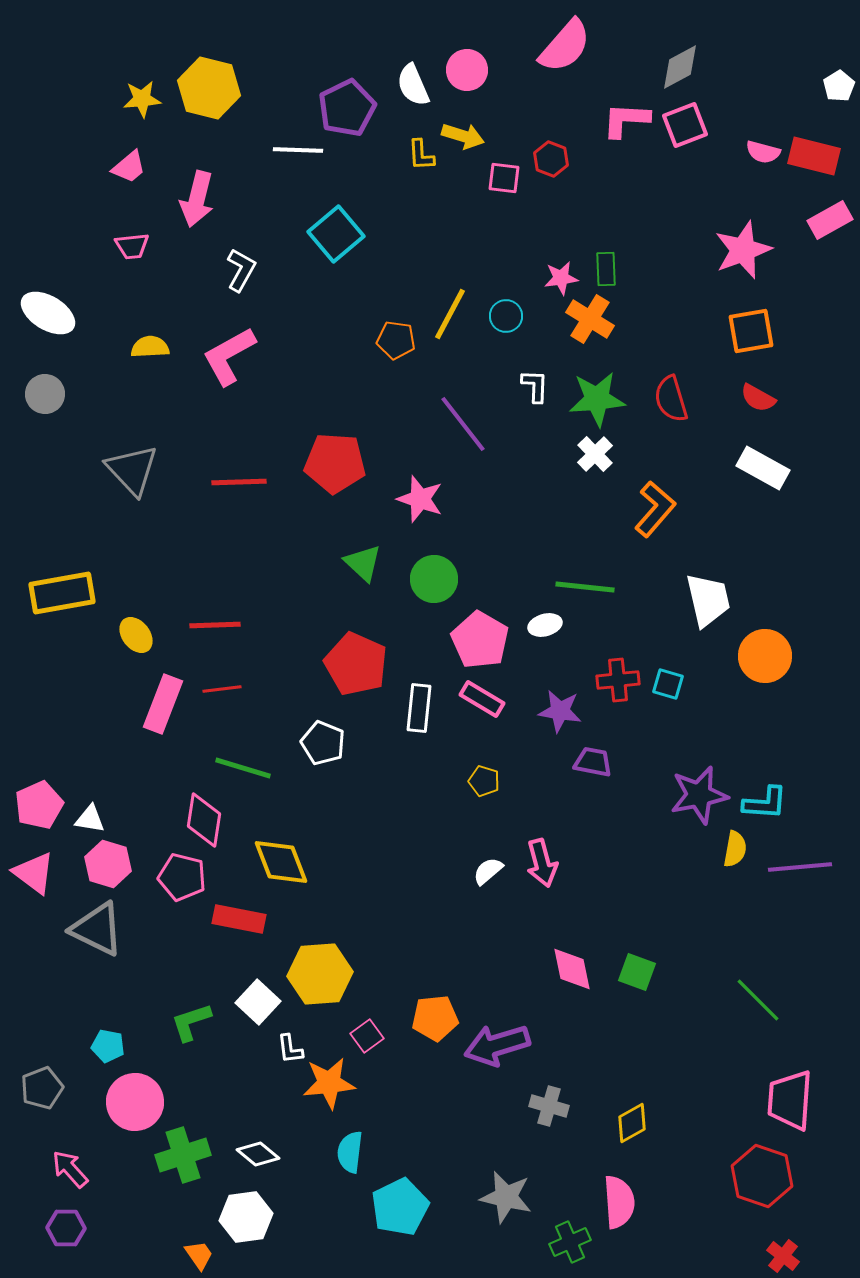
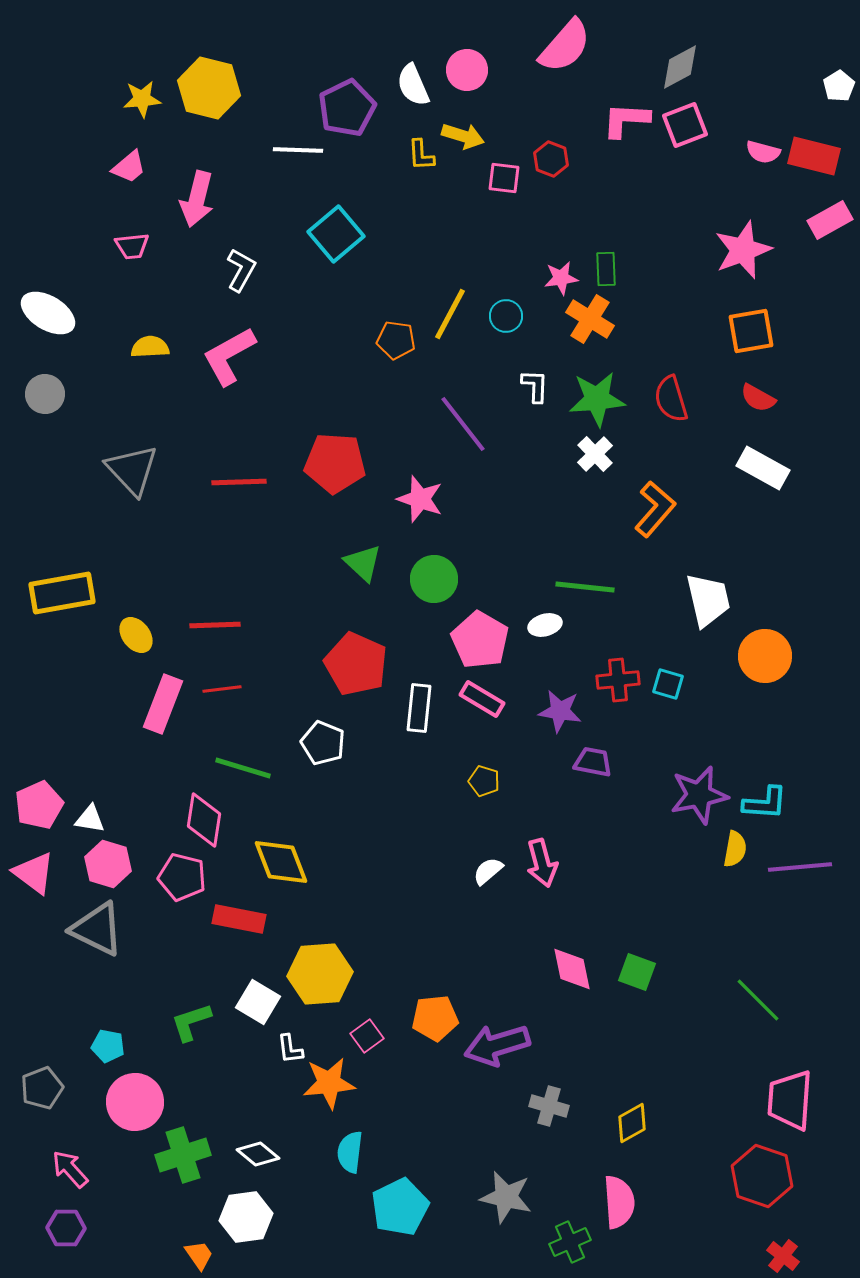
white square at (258, 1002): rotated 12 degrees counterclockwise
